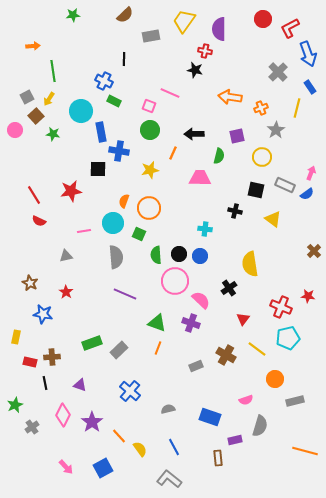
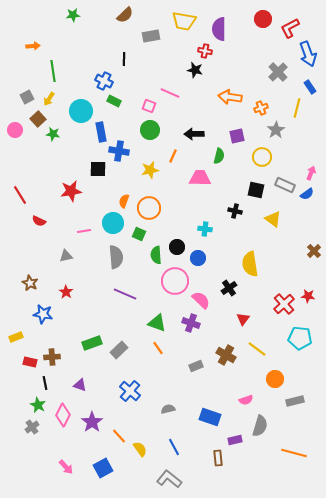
yellow trapezoid at (184, 21): rotated 115 degrees counterclockwise
brown square at (36, 116): moved 2 px right, 3 px down
orange line at (173, 153): moved 3 px down
red line at (34, 195): moved 14 px left
black circle at (179, 254): moved 2 px left, 7 px up
blue circle at (200, 256): moved 2 px left, 2 px down
red cross at (281, 307): moved 3 px right, 3 px up; rotated 25 degrees clockwise
yellow rectangle at (16, 337): rotated 56 degrees clockwise
cyan pentagon at (288, 338): moved 12 px right; rotated 20 degrees clockwise
orange line at (158, 348): rotated 56 degrees counterclockwise
green star at (15, 405): moved 23 px right; rotated 21 degrees counterclockwise
orange line at (305, 451): moved 11 px left, 2 px down
